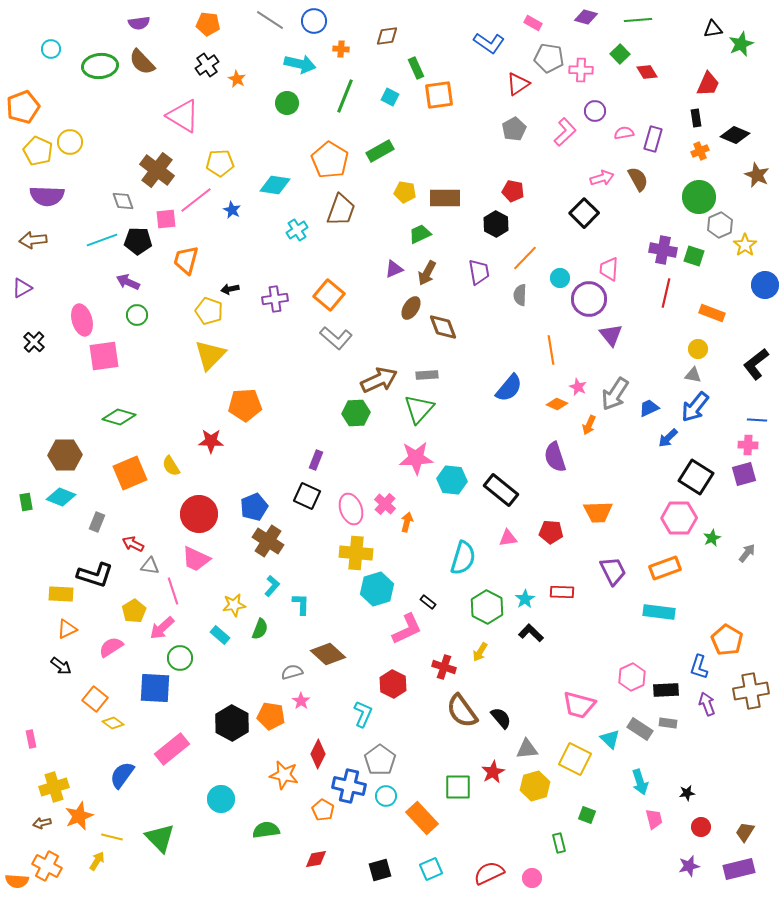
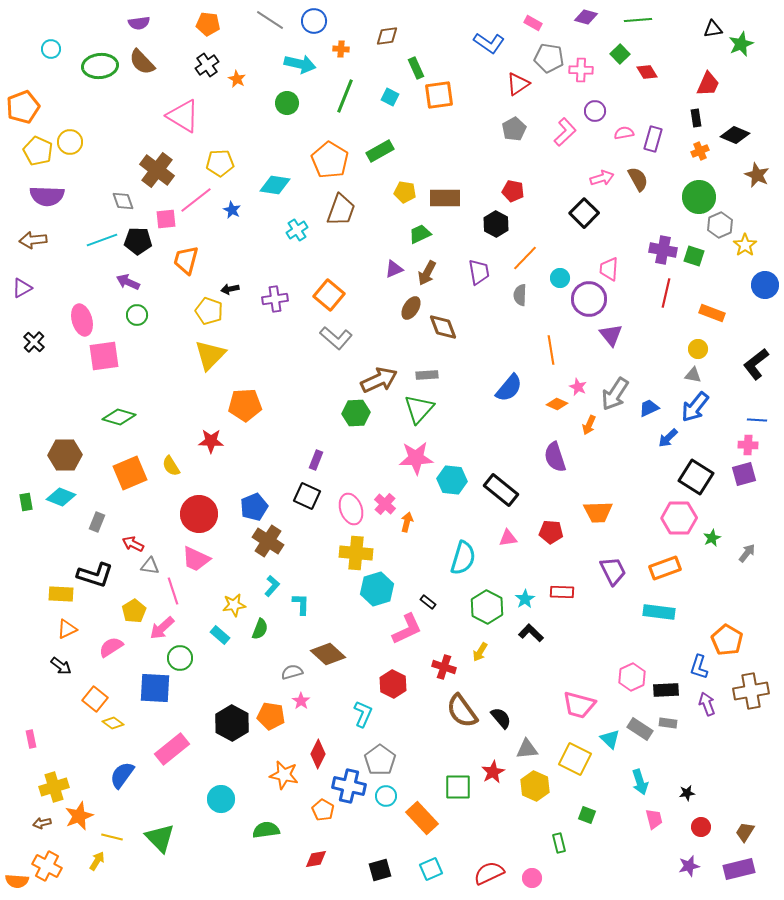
yellow hexagon at (535, 786): rotated 20 degrees counterclockwise
